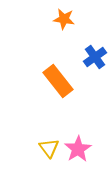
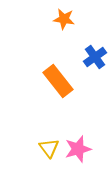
pink star: rotated 16 degrees clockwise
